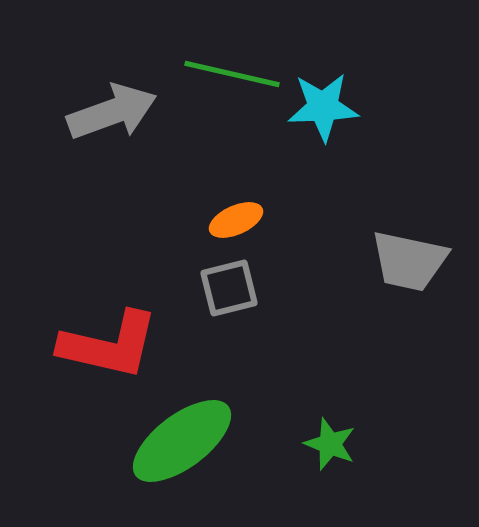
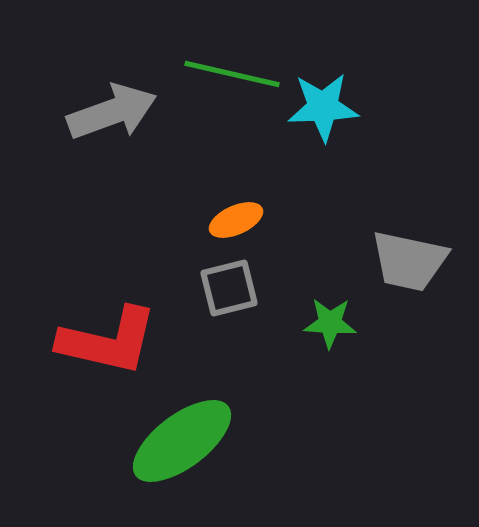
red L-shape: moved 1 px left, 4 px up
green star: moved 121 px up; rotated 18 degrees counterclockwise
